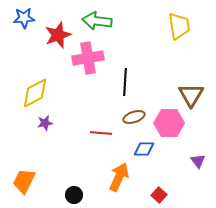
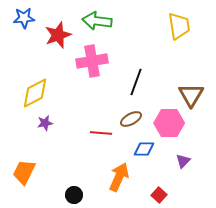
pink cross: moved 4 px right, 3 px down
black line: moved 11 px right; rotated 16 degrees clockwise
brown ellipse: moved 3 px left, 2 px down; rotated 10 degrees counterclockwise
purple triangle: moved 15 px left; rotated 21 degrees clockwise
orange trapezoid: moved 9 px up
